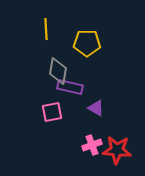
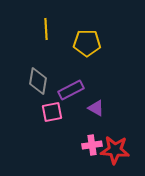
gray diamond: moved 20 px left, 10 px down
purple rectangle: moved 1 px right, 3 px down; rotated 40 degrees counterclockwise
pink cross: rotated 12 degrees clockwise
red star: moved 2 px left
